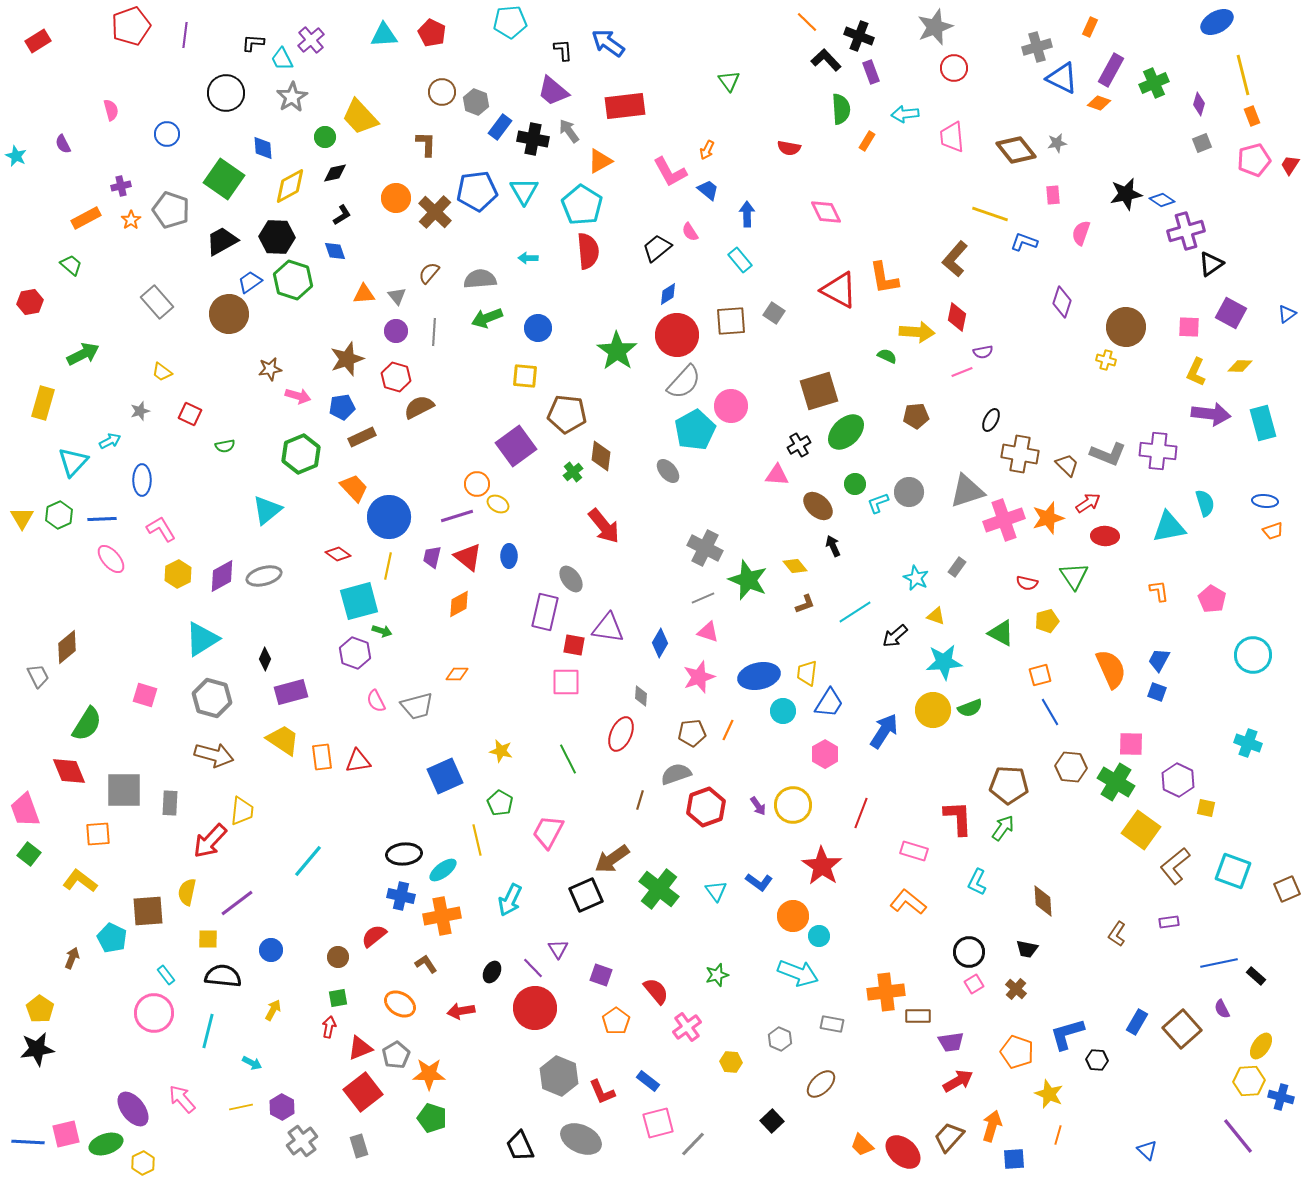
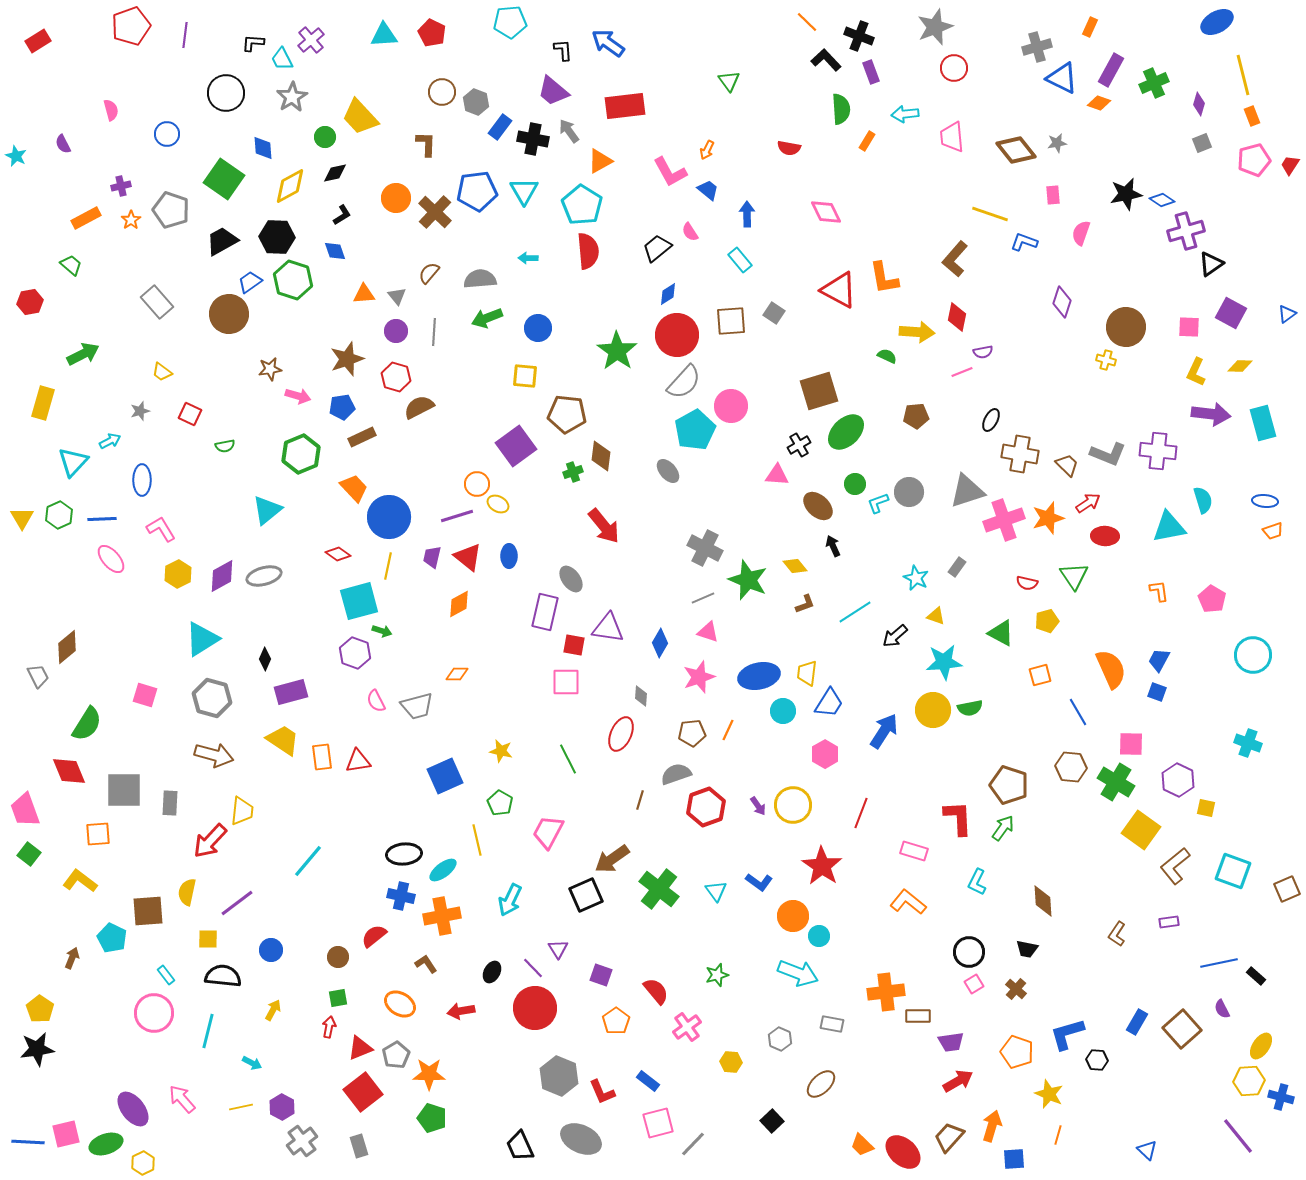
green cross at (573, 472): rotated 18 degrees clockwise
cyan semicircle at (1205, 503): moved 2 px left, 3 px up
green semicircle at (970, 708): rotated 10 degrees clockwise
blue line at (1050, 712): moved 28 px right
brown pentagon at (1009, 785): rotated 15 degrees clockwise
